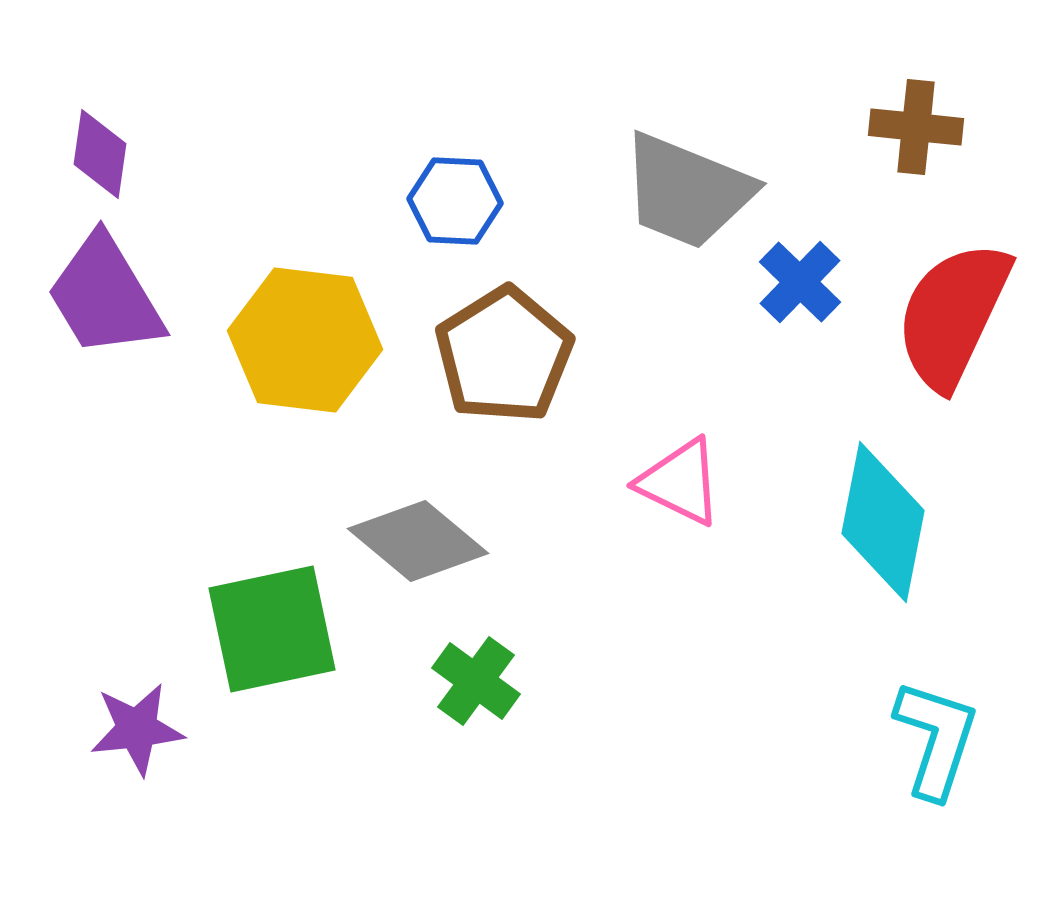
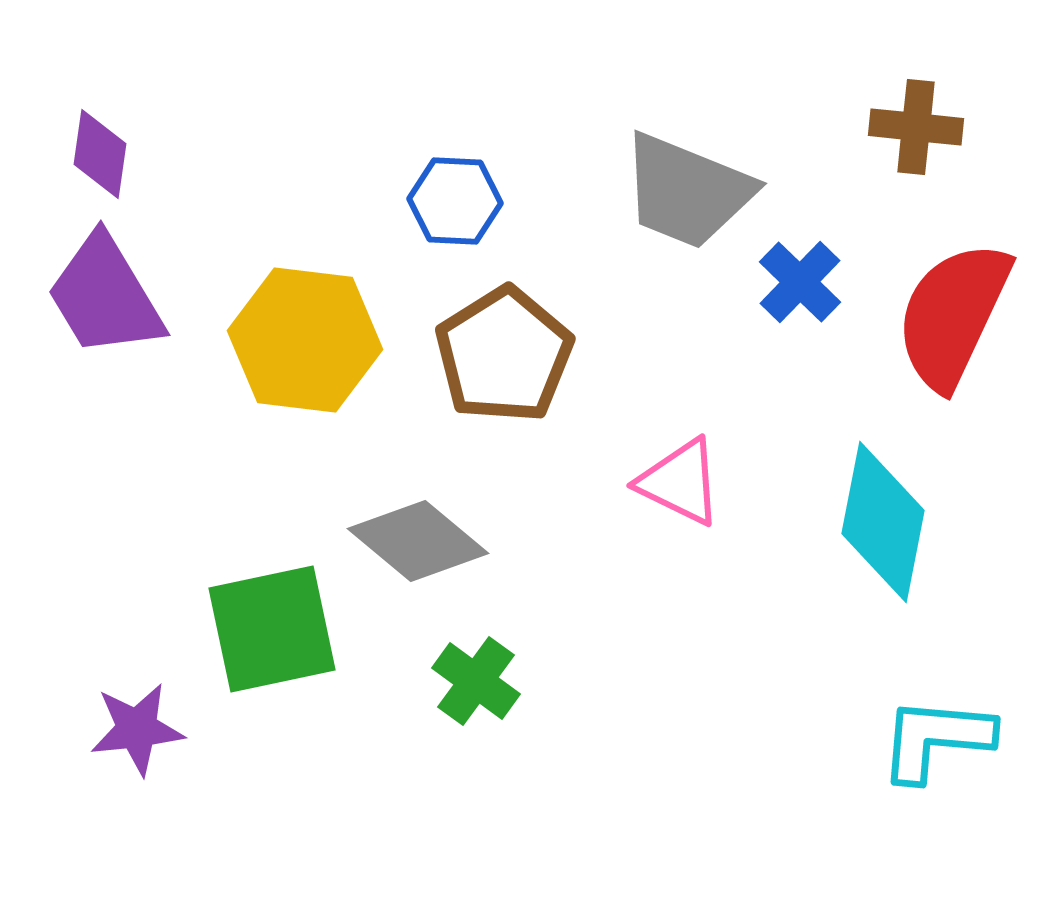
cyan L-shape: rotated 103 degrees counterclockwise
